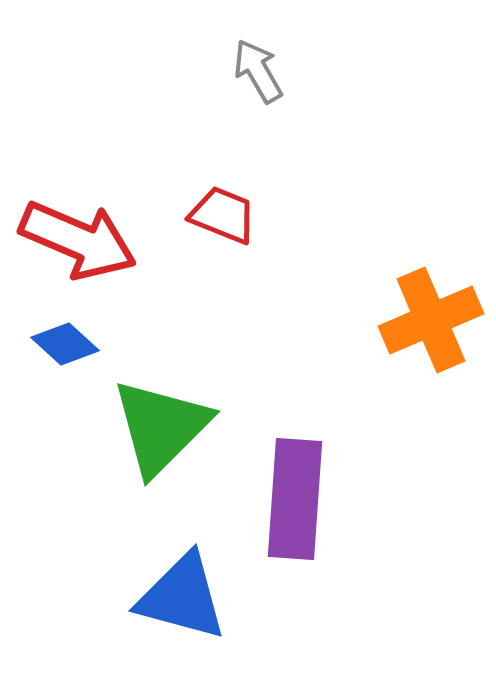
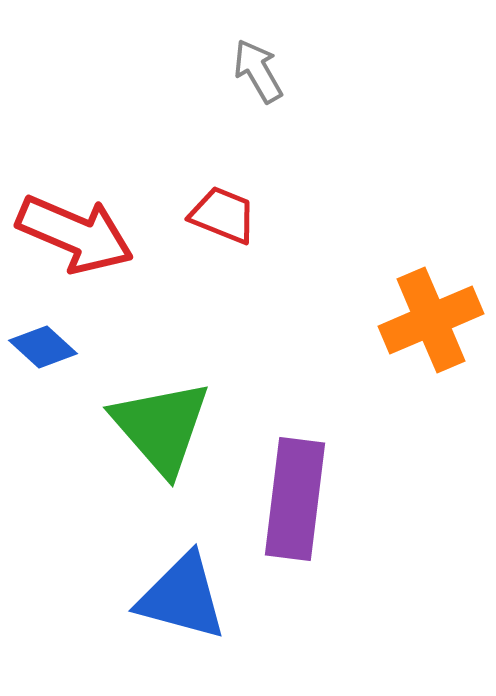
red arrow: moved 3 px left, 6 px up
blue diamond: moved 22 px left, 3 px down
green triangle: rotated 26 degrees counterclockwise
purple rectangle: rotated 3 degrees clockwise
